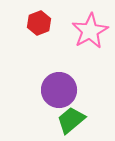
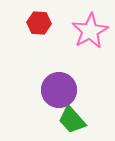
red hexagon: rotated 25 degrees clockwise
green trapezoid: moved 1 px right; rotated 92 degrees counterclockwise
